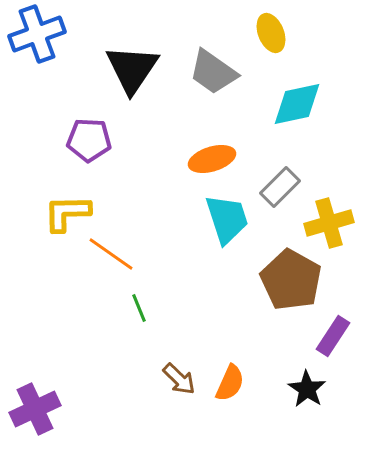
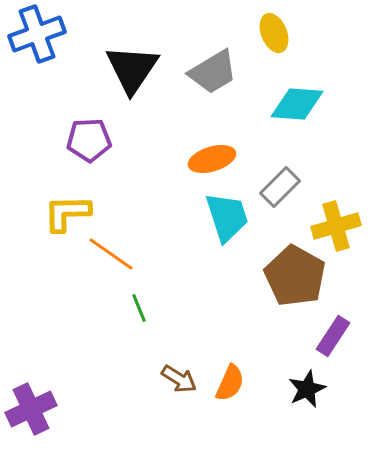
yellow ellipse: moved 3 px right
gray trapezoid: rotated 66 degrees counterclockwise
cyan diamond: rotated 16 degrees clockwise
purple pentagon: rotated 6 degrees counterclockwise
cyan trapezoid: moved 2 px up
yellow cross: moved 7 px right, 3 px down
brown pentagon: moved 4 px right, 4 px up
brown arrow: rotated 12 degrees counterclockwise
black star: rotated 15 degrees clockwise
purple cross: moved 4 px left
